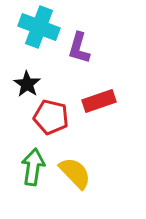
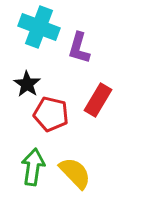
red rectangle: moved 1 px left, 1 px up; rotated 40 degrees counterclockwise
red pentagon: moved 3 px up
